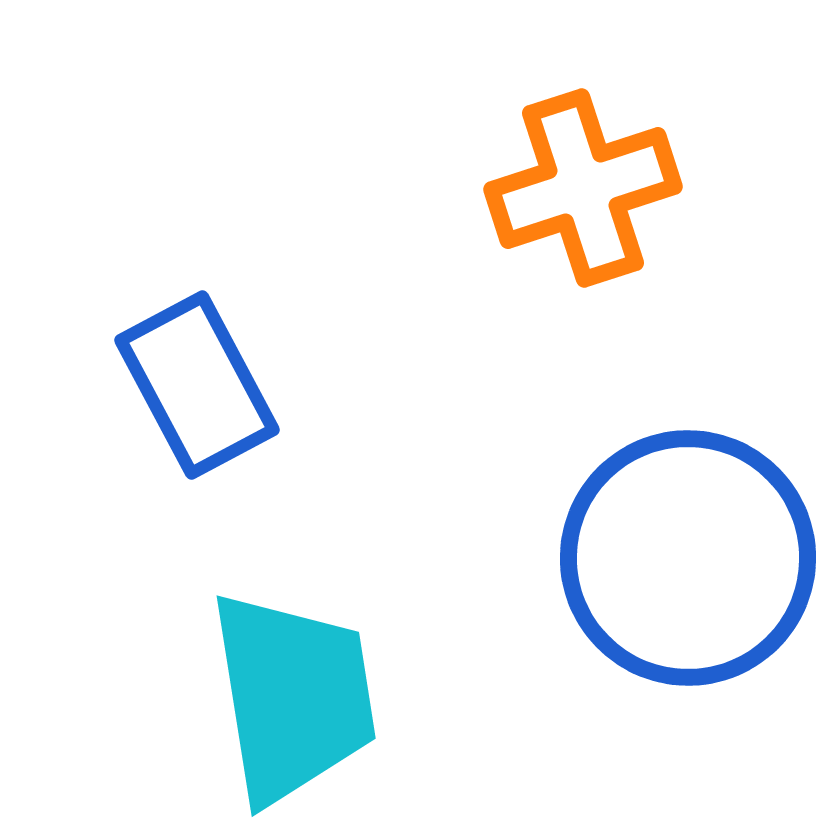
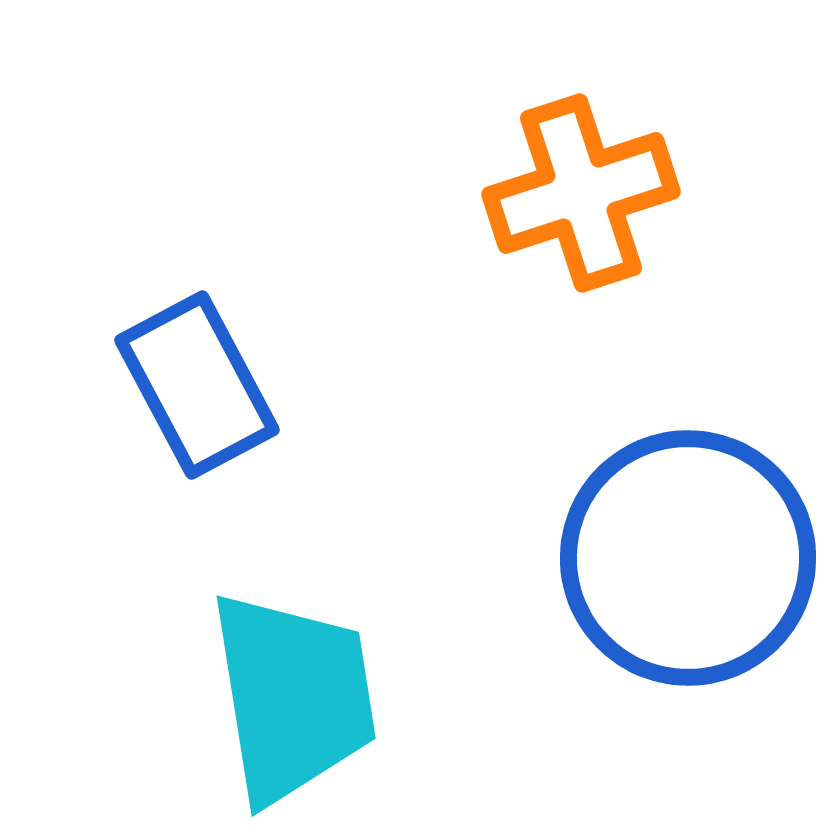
orange cross: moved 2 px left, 5 px down
